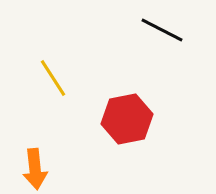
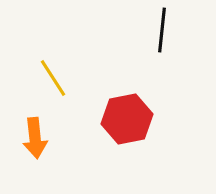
black line: rotated 69 degrees clockwise
orange arrow: moved 31 px up
